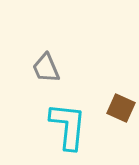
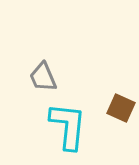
gray trapezoid: moved 3 px left, 9 px down
